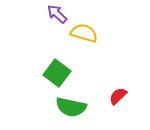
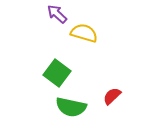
red semicircle: moved 6 px left
